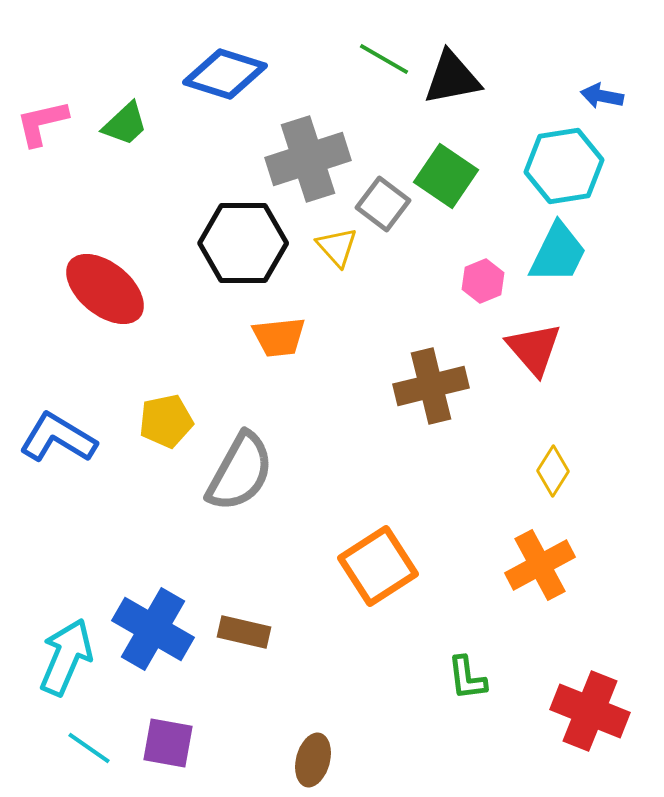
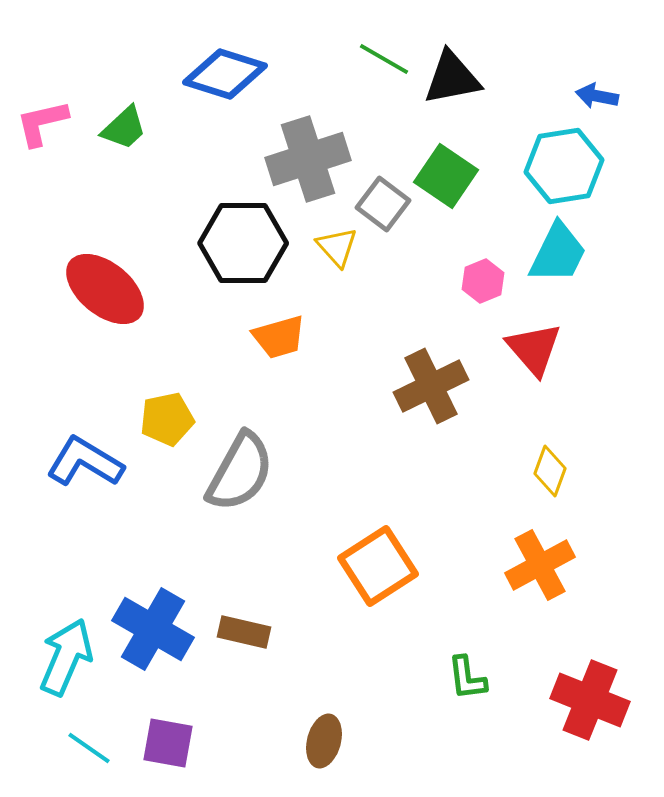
blue arrow: moved 5 px left
green trapezoid: moved 1 px left, 4 px down
orange trapezoid: rotated 10 degrees counterclockwise
brown cross: rotated 12 degrees counterclockwise
yellow pentagon: moved 1 px right, 2 px up
blue L-shape: moved 27 px right, 24 px down
yellow diamond: moved 3 px left; rotated 12 degrees counterclockwise
red cross: moved 11 px up
brown ellipse: moved 11 px right, 19 px up
